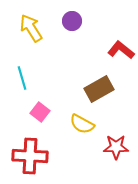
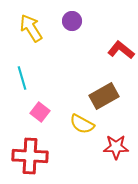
brown rectangle: moved 5 px right, 7 px down
